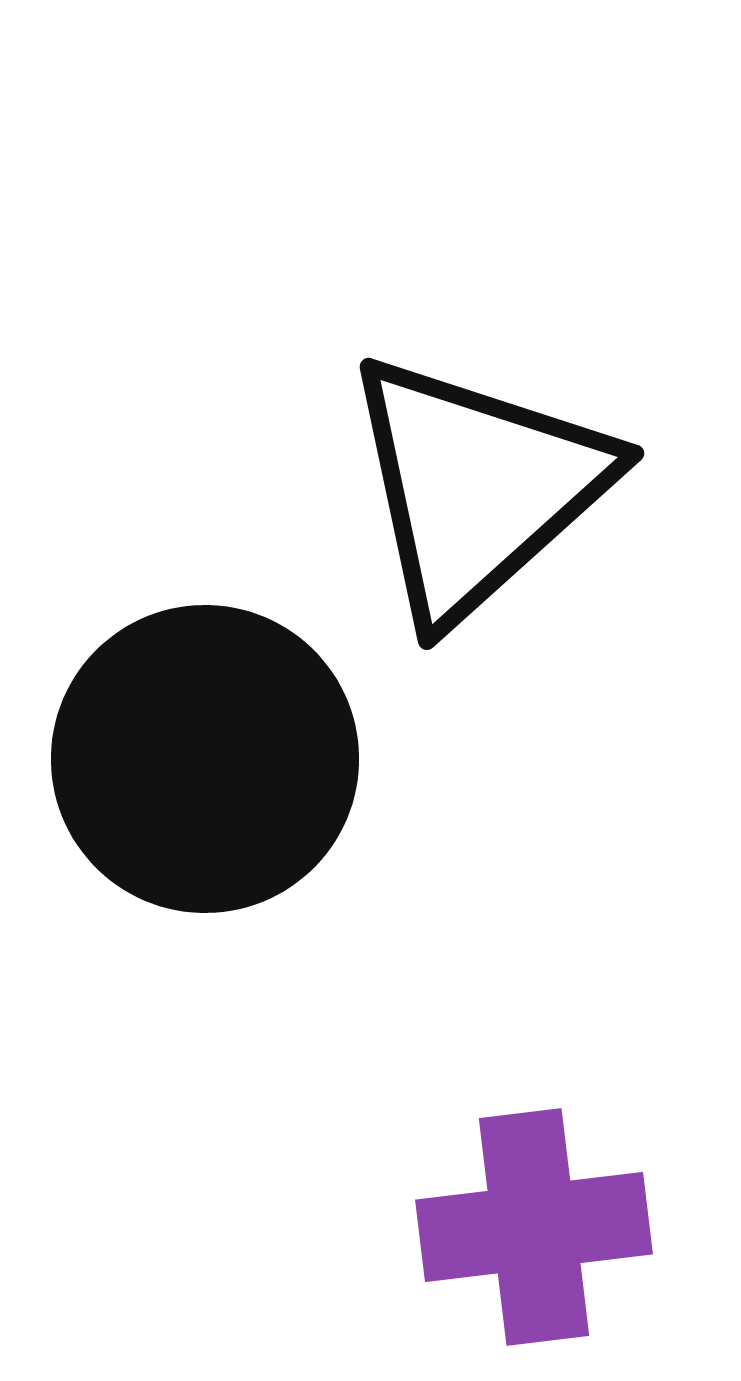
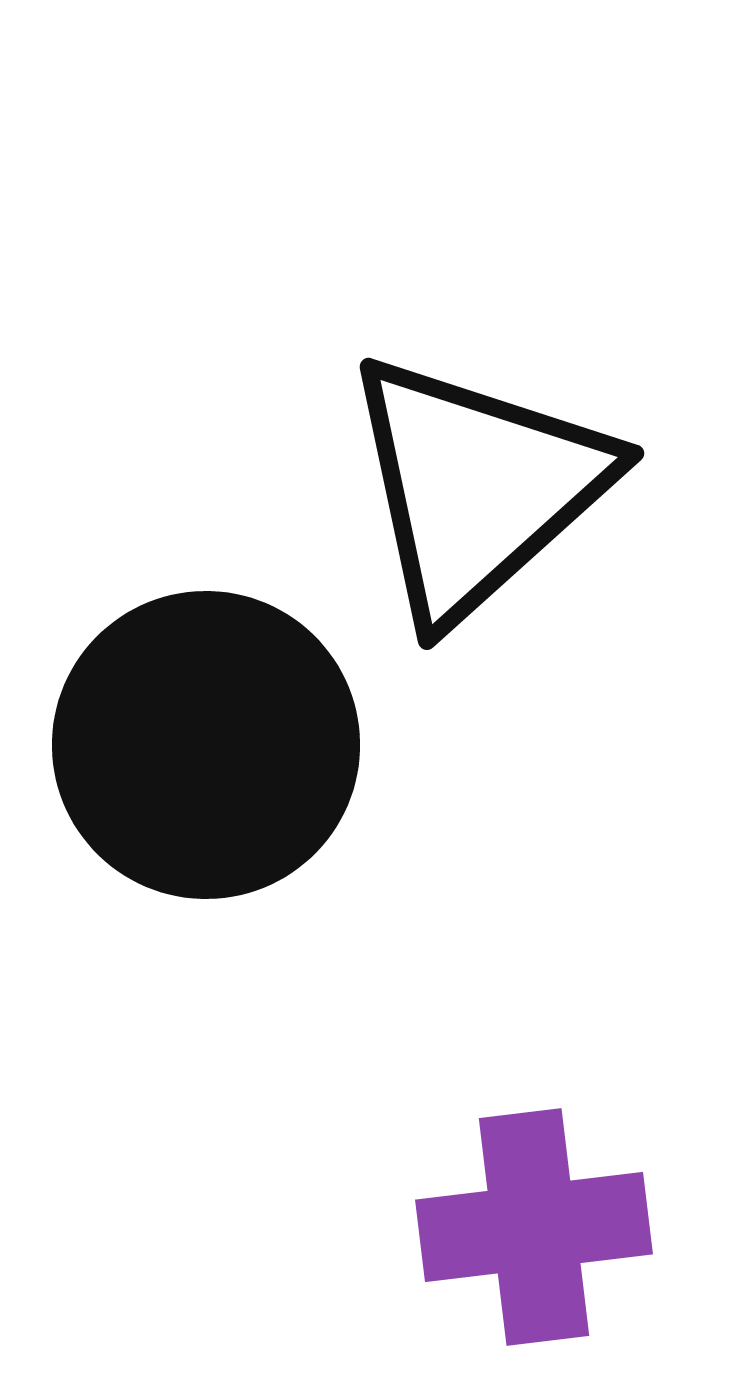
black circle: moved 1 px right, 14 px up
